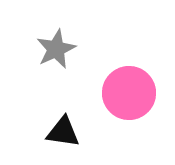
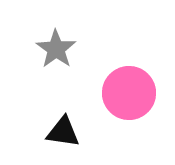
gray star: rotated 12 degrees counterclockwise
